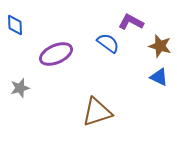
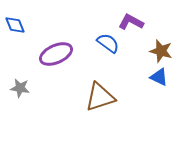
blue diamond: rotated 20 degrees counterclockwise
brown star: moved 1 px right, 5 px down
gray star: rotated 24 degrees clockwise
brown triangle: moved 3 px right, 15 px up
